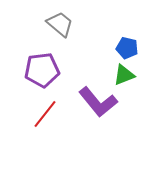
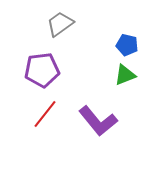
gray trapezoid: rotated 76 degrees counterclockwise
blue pentagon: moved 3 px up
green triangle: moved 1 px right
purple L-shape: moved 19 px down
